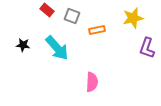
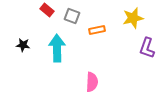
cyan arrow: rotated 140 degrees counterclockwise
